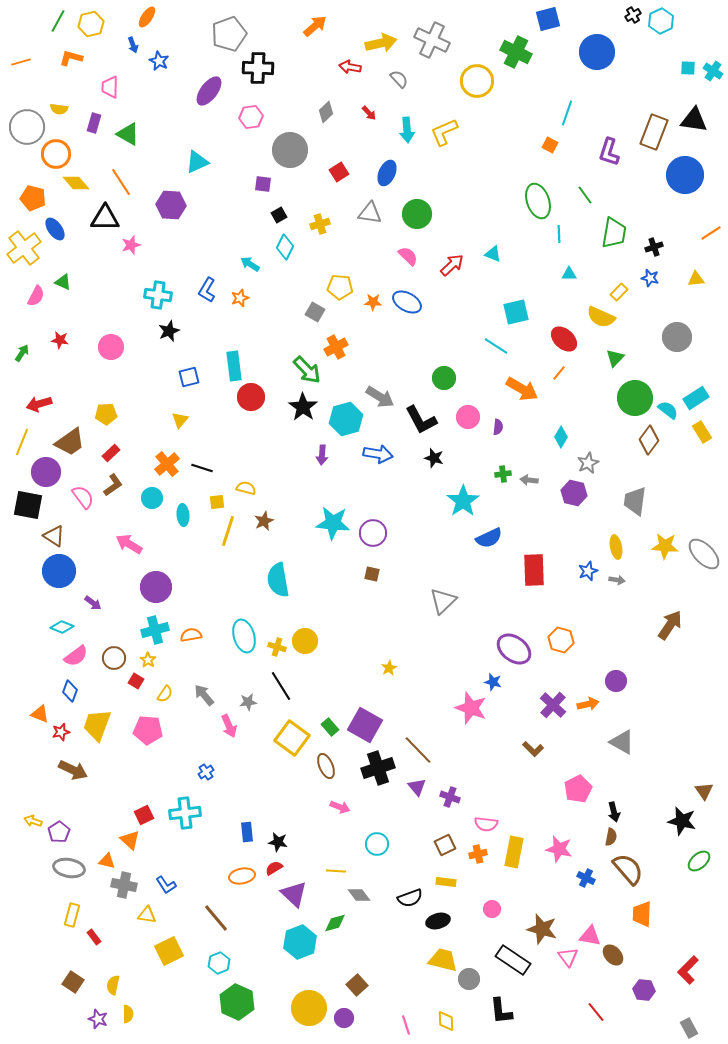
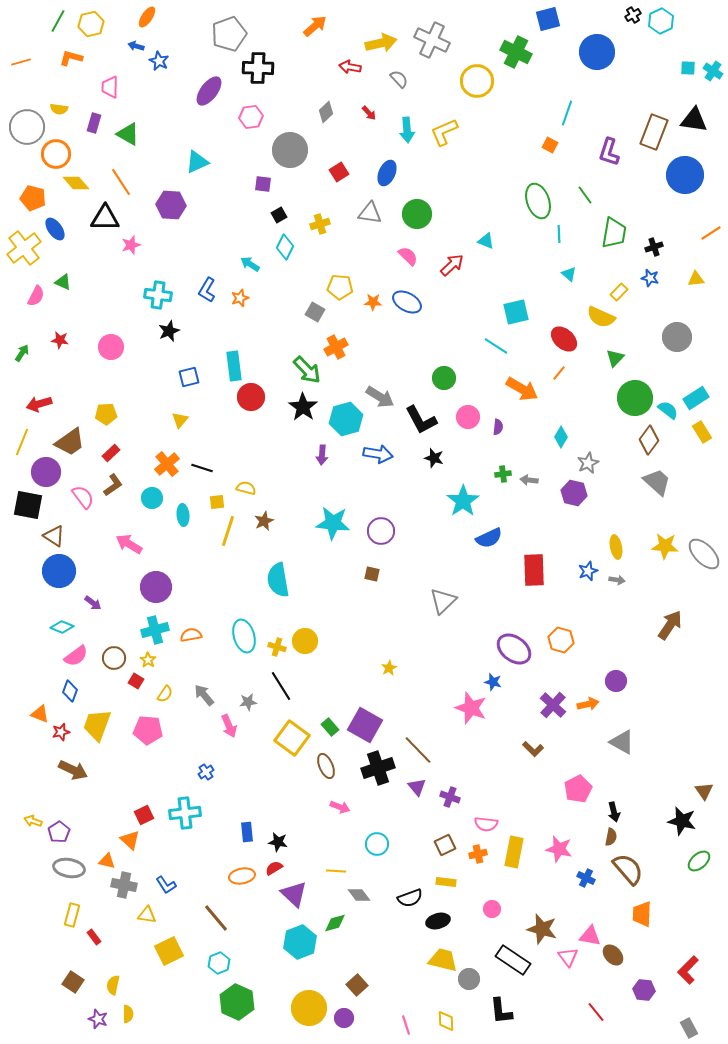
blue arrow at (133, 45): moved 3 px right, 1 px down; rotated 126 degrees clockwise
cyan triangle at (493, 254): moved 7 px left, 13 px up
cyan triangle at (569, 274): rotated 42 degrees clockwise
gray trapezoid at (635, 501): moved 22 px right, 19 px up; rotated 124 degrees clockwise
purple circle at (373, 533): moved 8 px right, 2 px up
